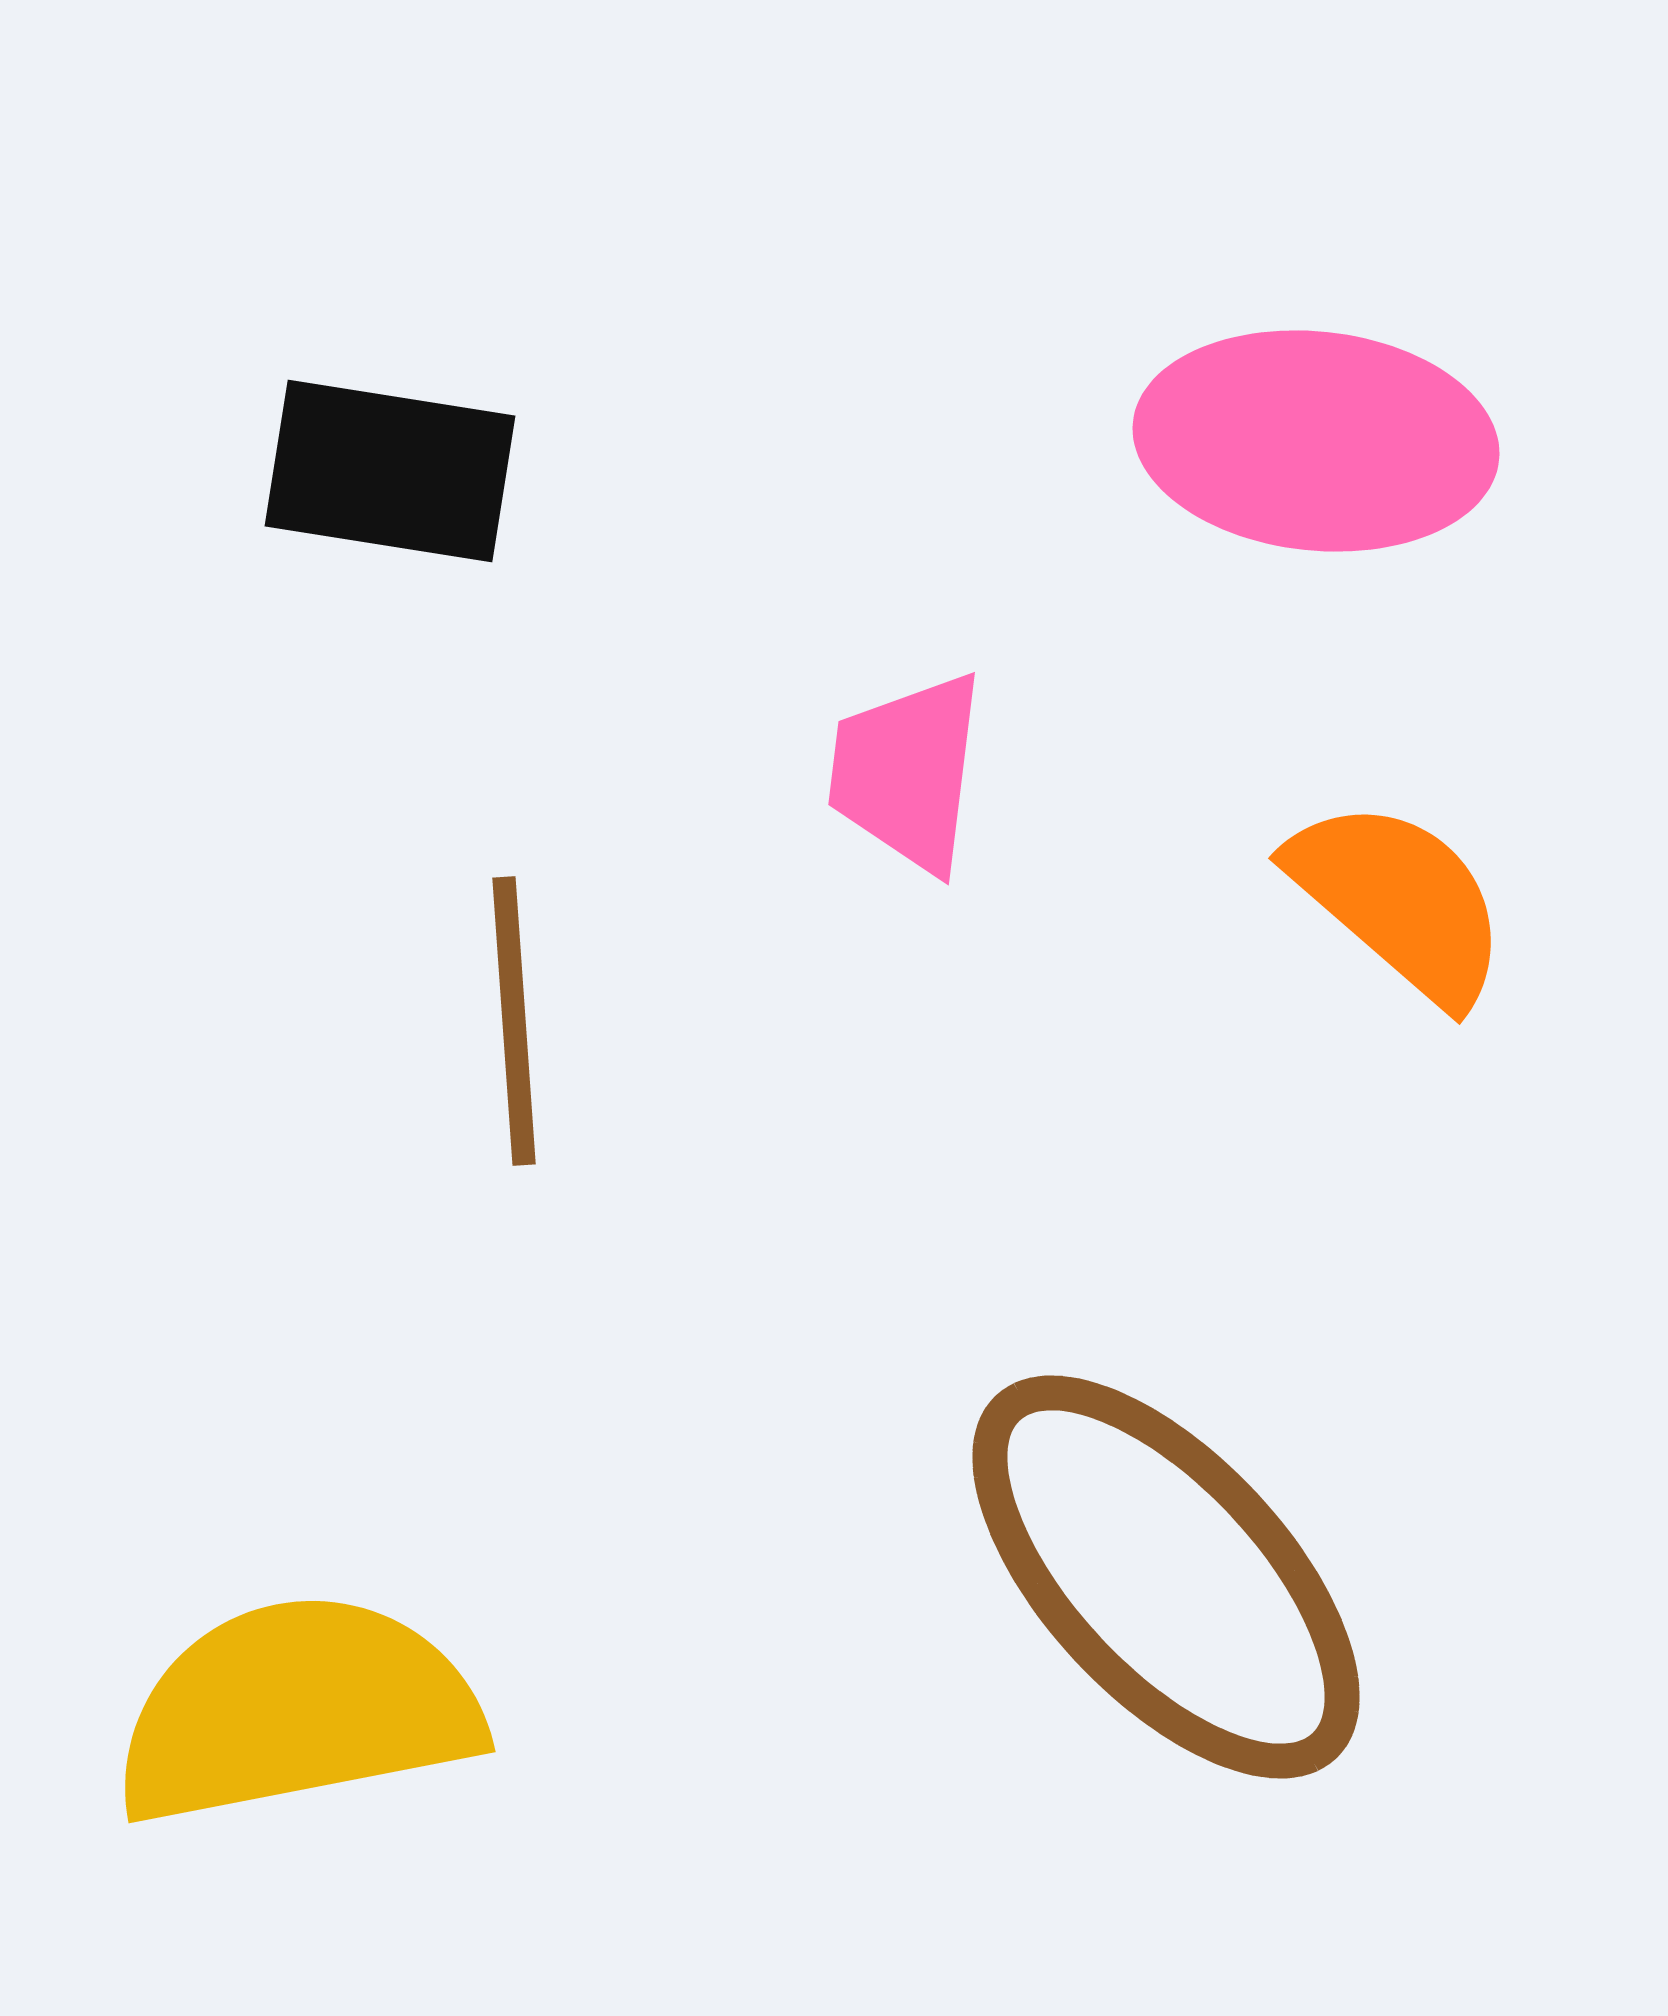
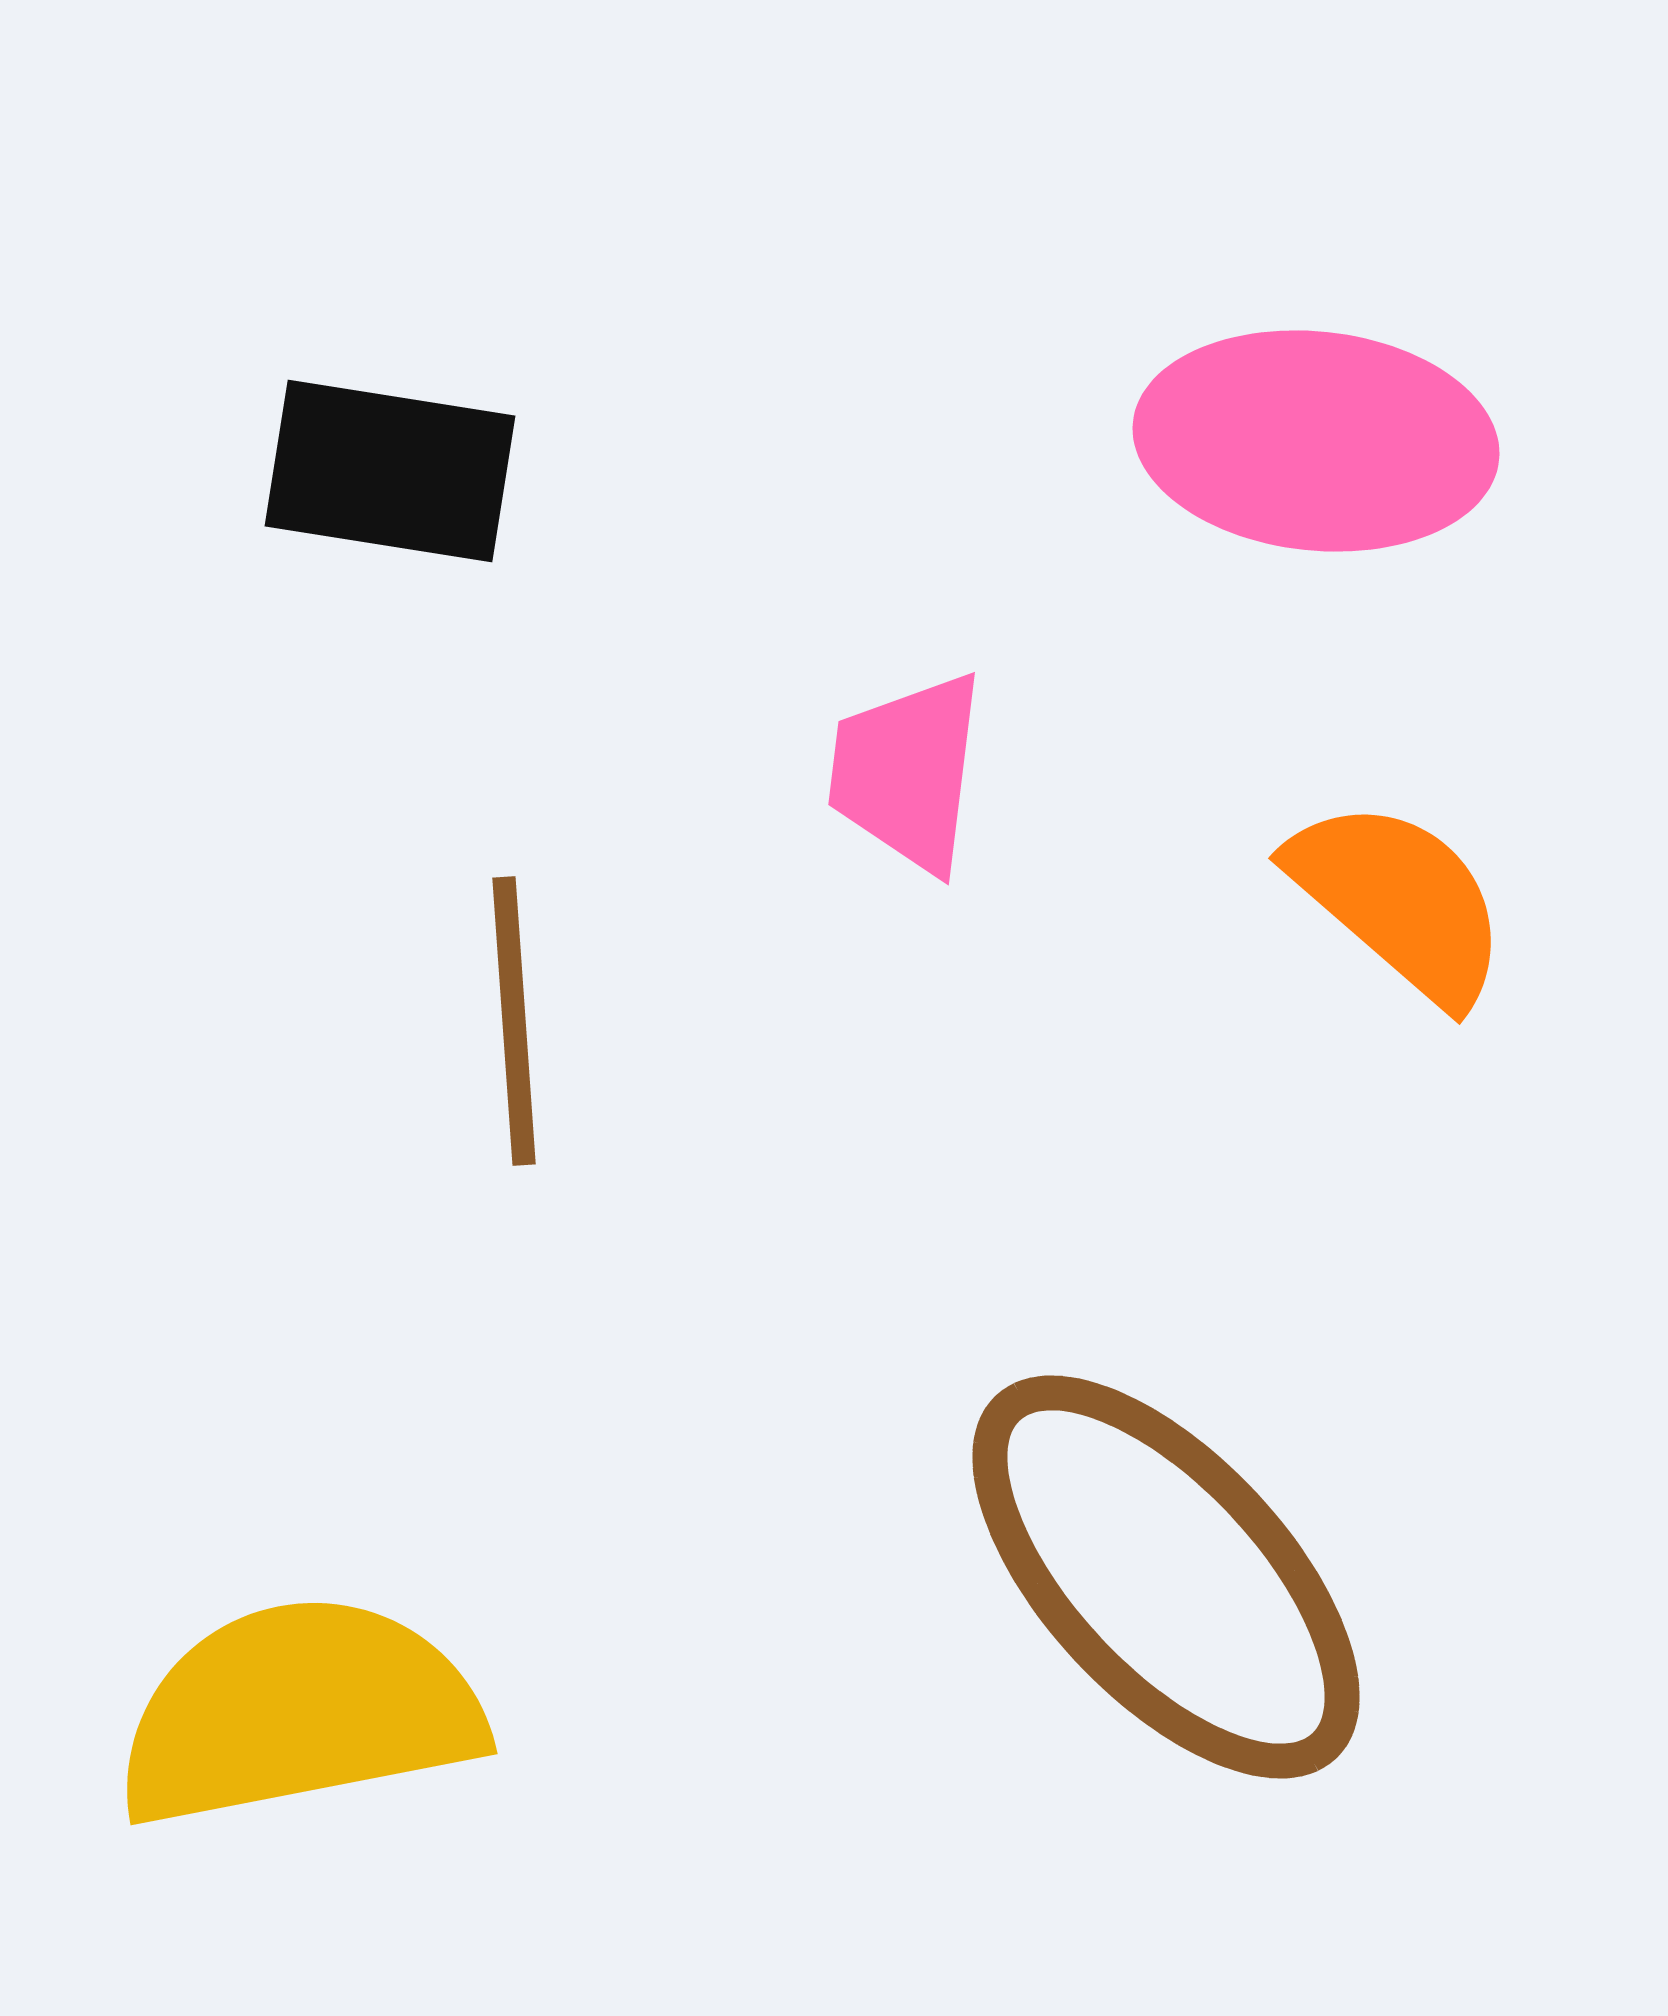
yellow semicircle: moved 2 px right, 2 px down
